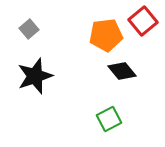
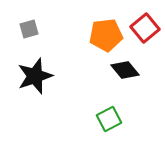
red square: moved 2 px right, 7 px down
gray square: rotated 24 degrees clockwise
black diamond: moved 3 px right, 1 px up
